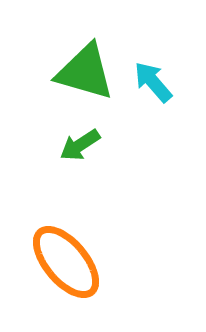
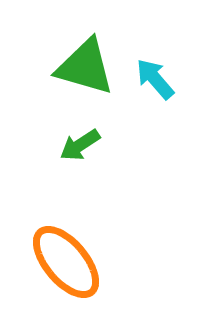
green triangle: moved 5 px up
cyan arrow: moved 2 px right, 3 px up
